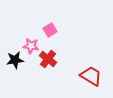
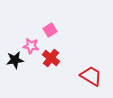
red cross: moved 3 px right, 1 px up
